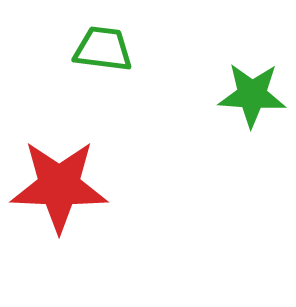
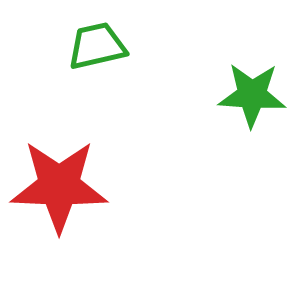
green trapezoid: moved 6 px left, 3 px up; rotated 20 degrees counterclockwise
